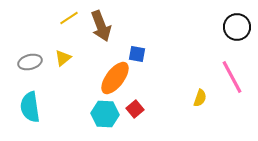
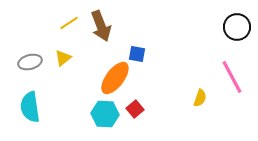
yellow line: moved 5 px down
